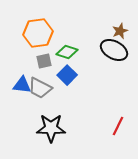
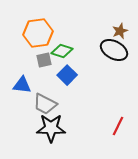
green diamond: moved 5 px left, 1 px up
gray square: moved 1 px up
gray trapezoid: moved 5 px right, 16 px down
